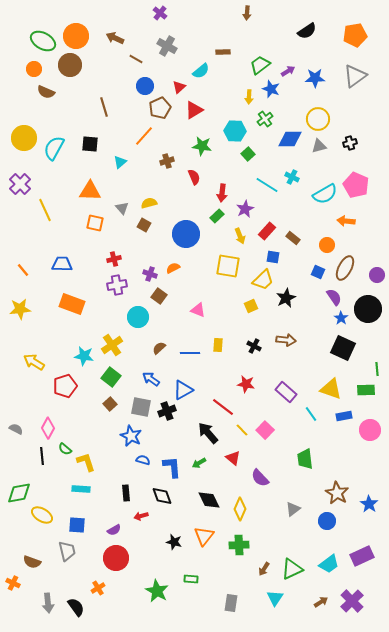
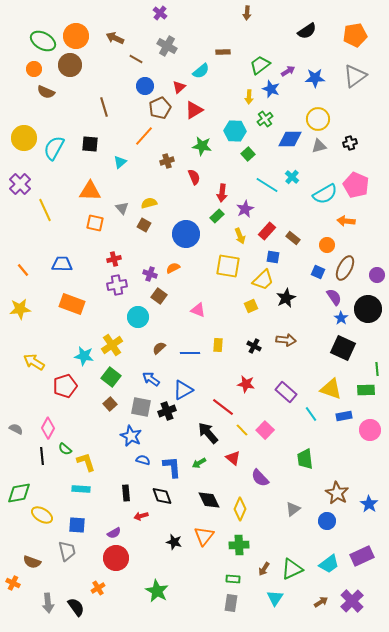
cyan cross at (292, 177): rotated 16 degrees clockwise
purple semicircle at (114, 530): moved 3 px down
green rectangle at (191, 579): moved 42 px right
